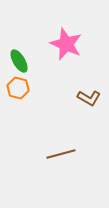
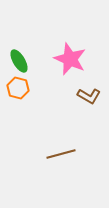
pink star: moved 4 px right, 15 px down
brown L-shape: moved 2 px up
